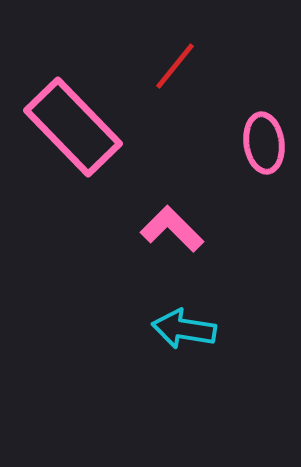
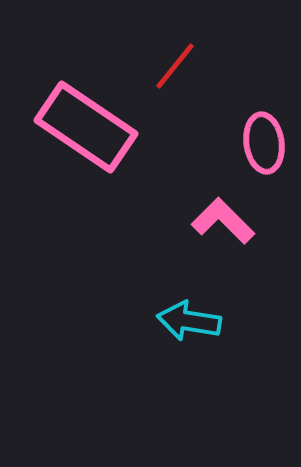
pink rectangle: moved 13 px right; rotated 12 degrees counterclockwise
pink L-shape: moved 51 px right, 8 px up
cyan arrow: moved 5 px right, 8 px up
